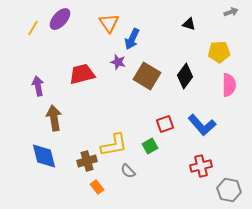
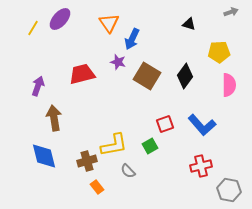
purple arrow: rotated 30 degrees clockwise
